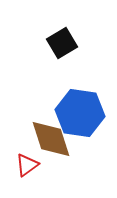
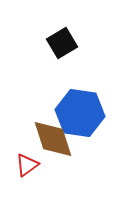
brown diamond: moved 2 px right
